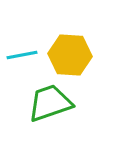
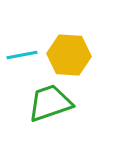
yellow hexagon: moved 1 px left
